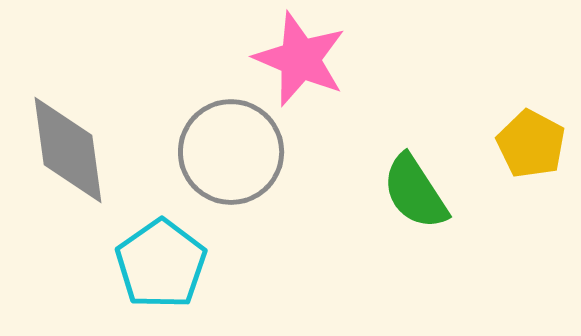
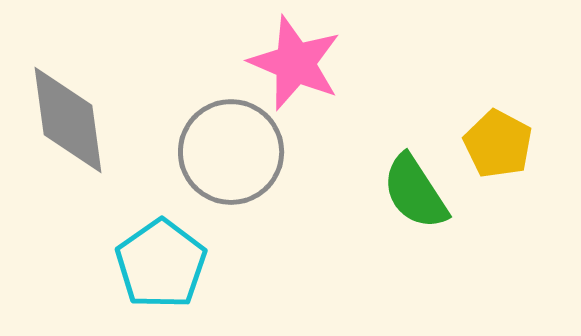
pink star: moved 5 px left, 4 px down
yellow pentagon: moved 33 px left
gray diamond: moved 30 px up
